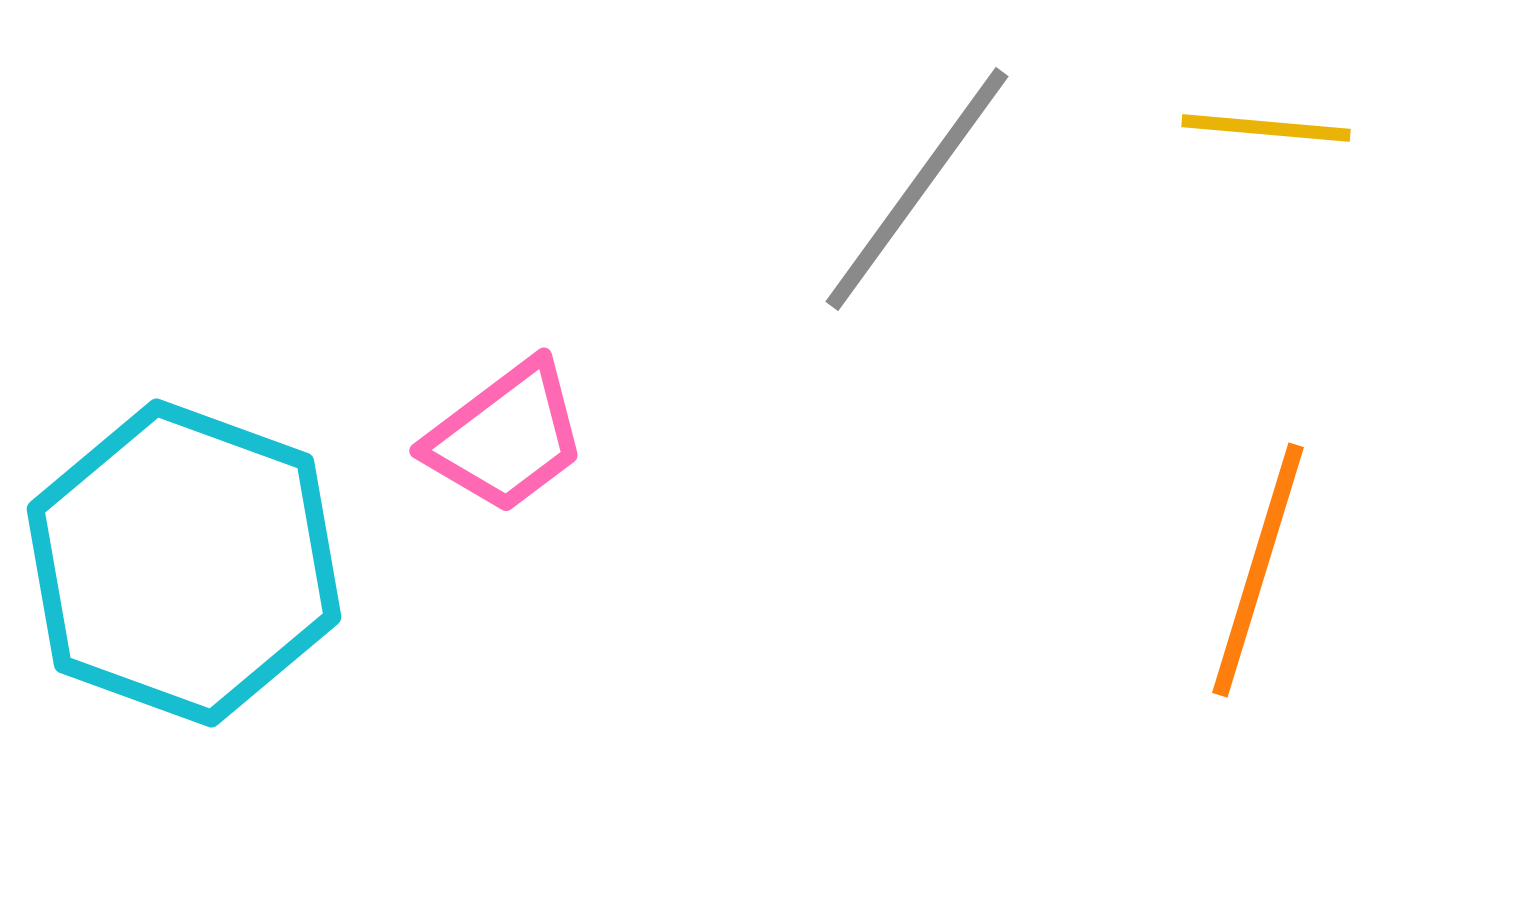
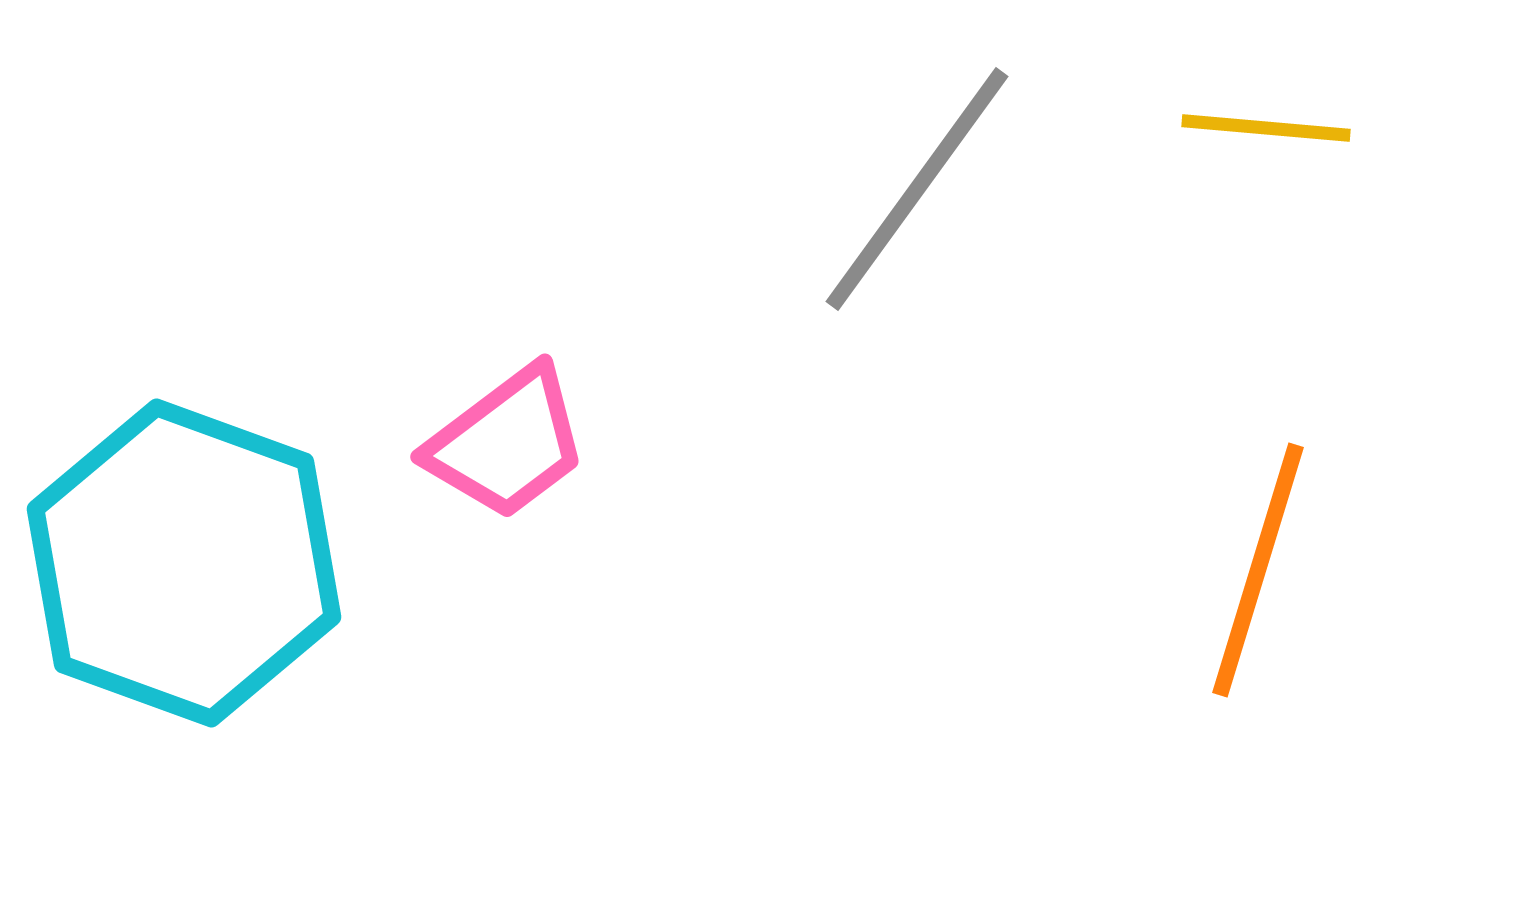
pink trapezoid: moved 1 px right, 6 px down
